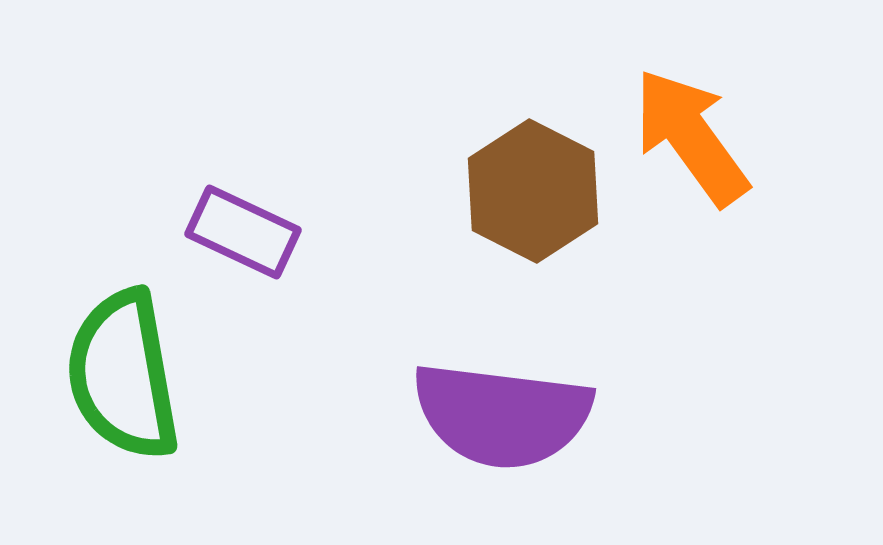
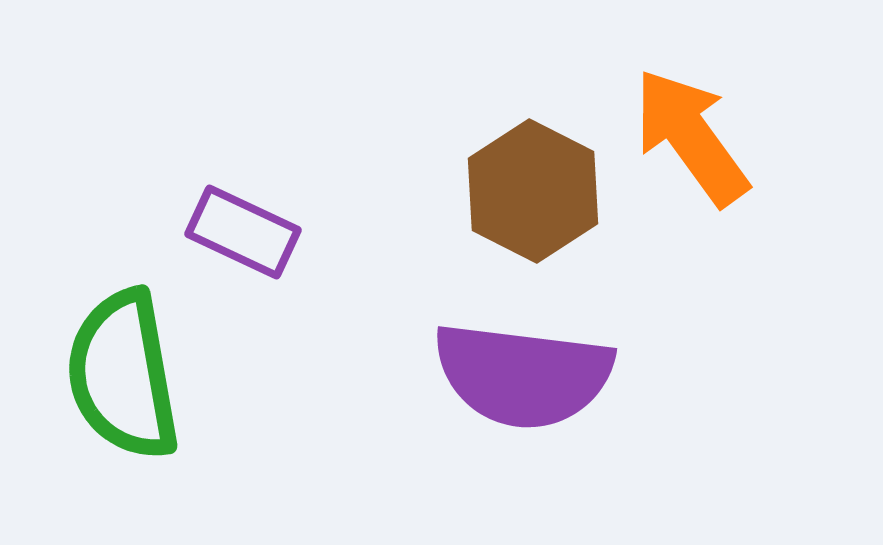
purple semicircle: moved 21 px right, 40 px up
